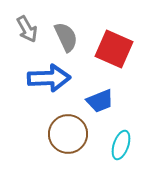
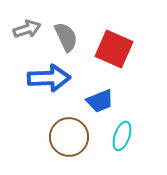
gray arrow: rotated 80 degrees counterclockwise
brown circle: moved 1 px right, 3 px down
cyan ellipse: moved 1 px right, 9 px up
